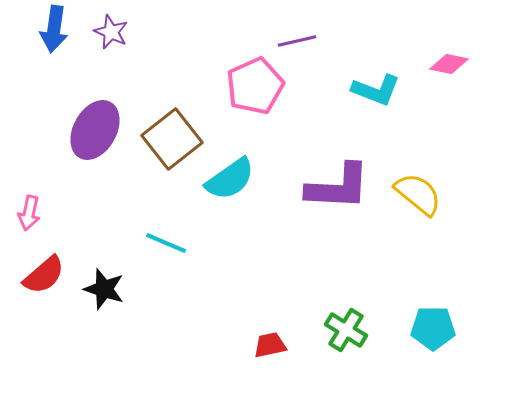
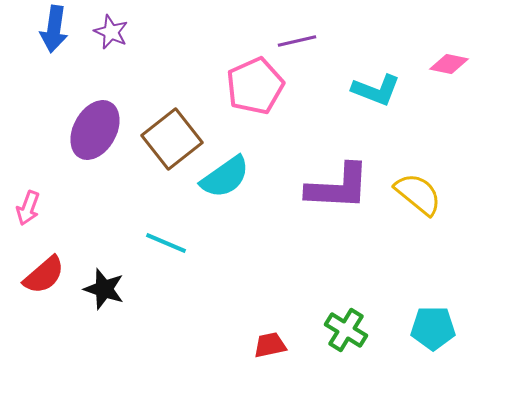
cyan semicircle: moved 5 px left, 2 px up
pink arrow: moved 1 px left, 5 px up; rotated 8 degrees clockwise
